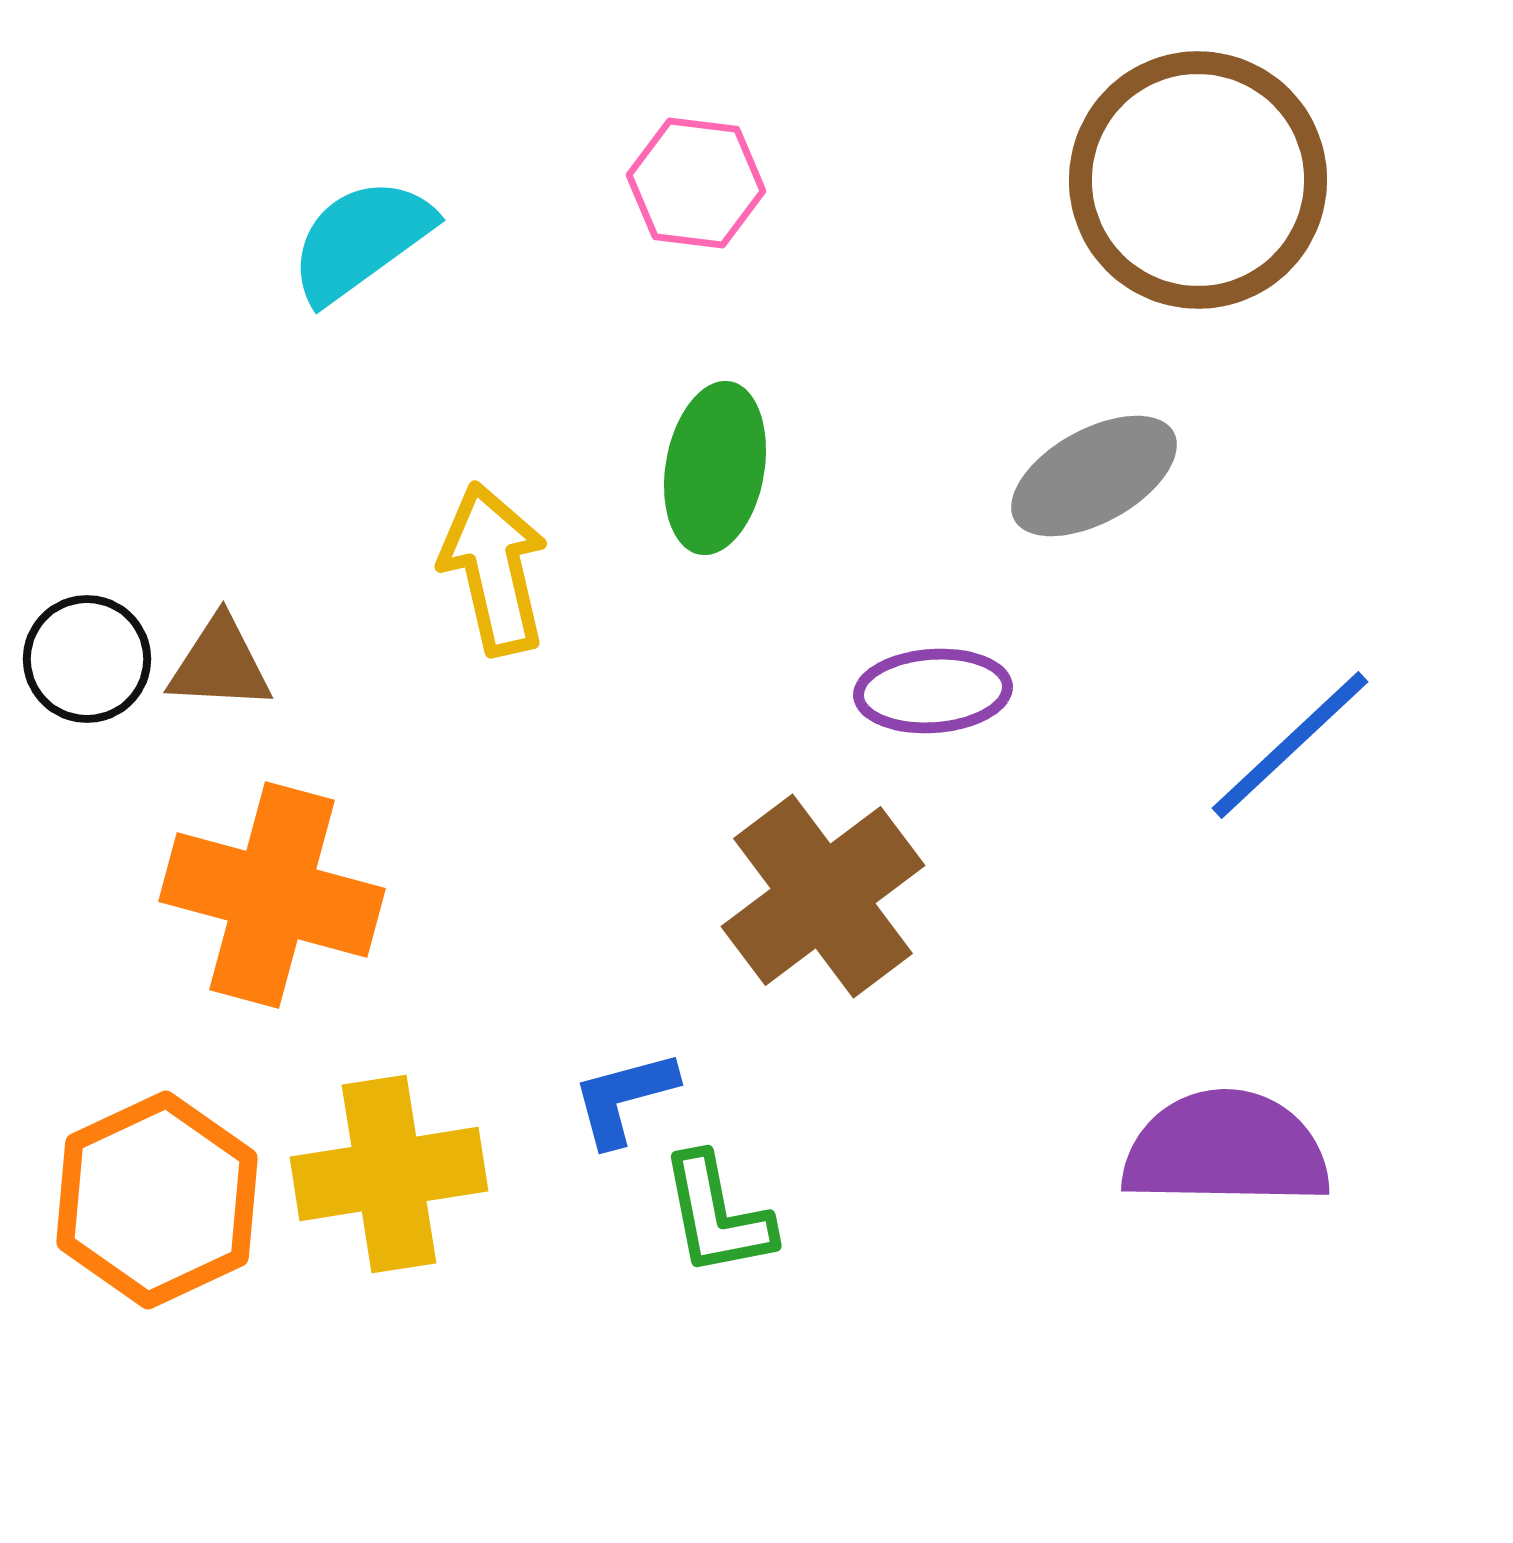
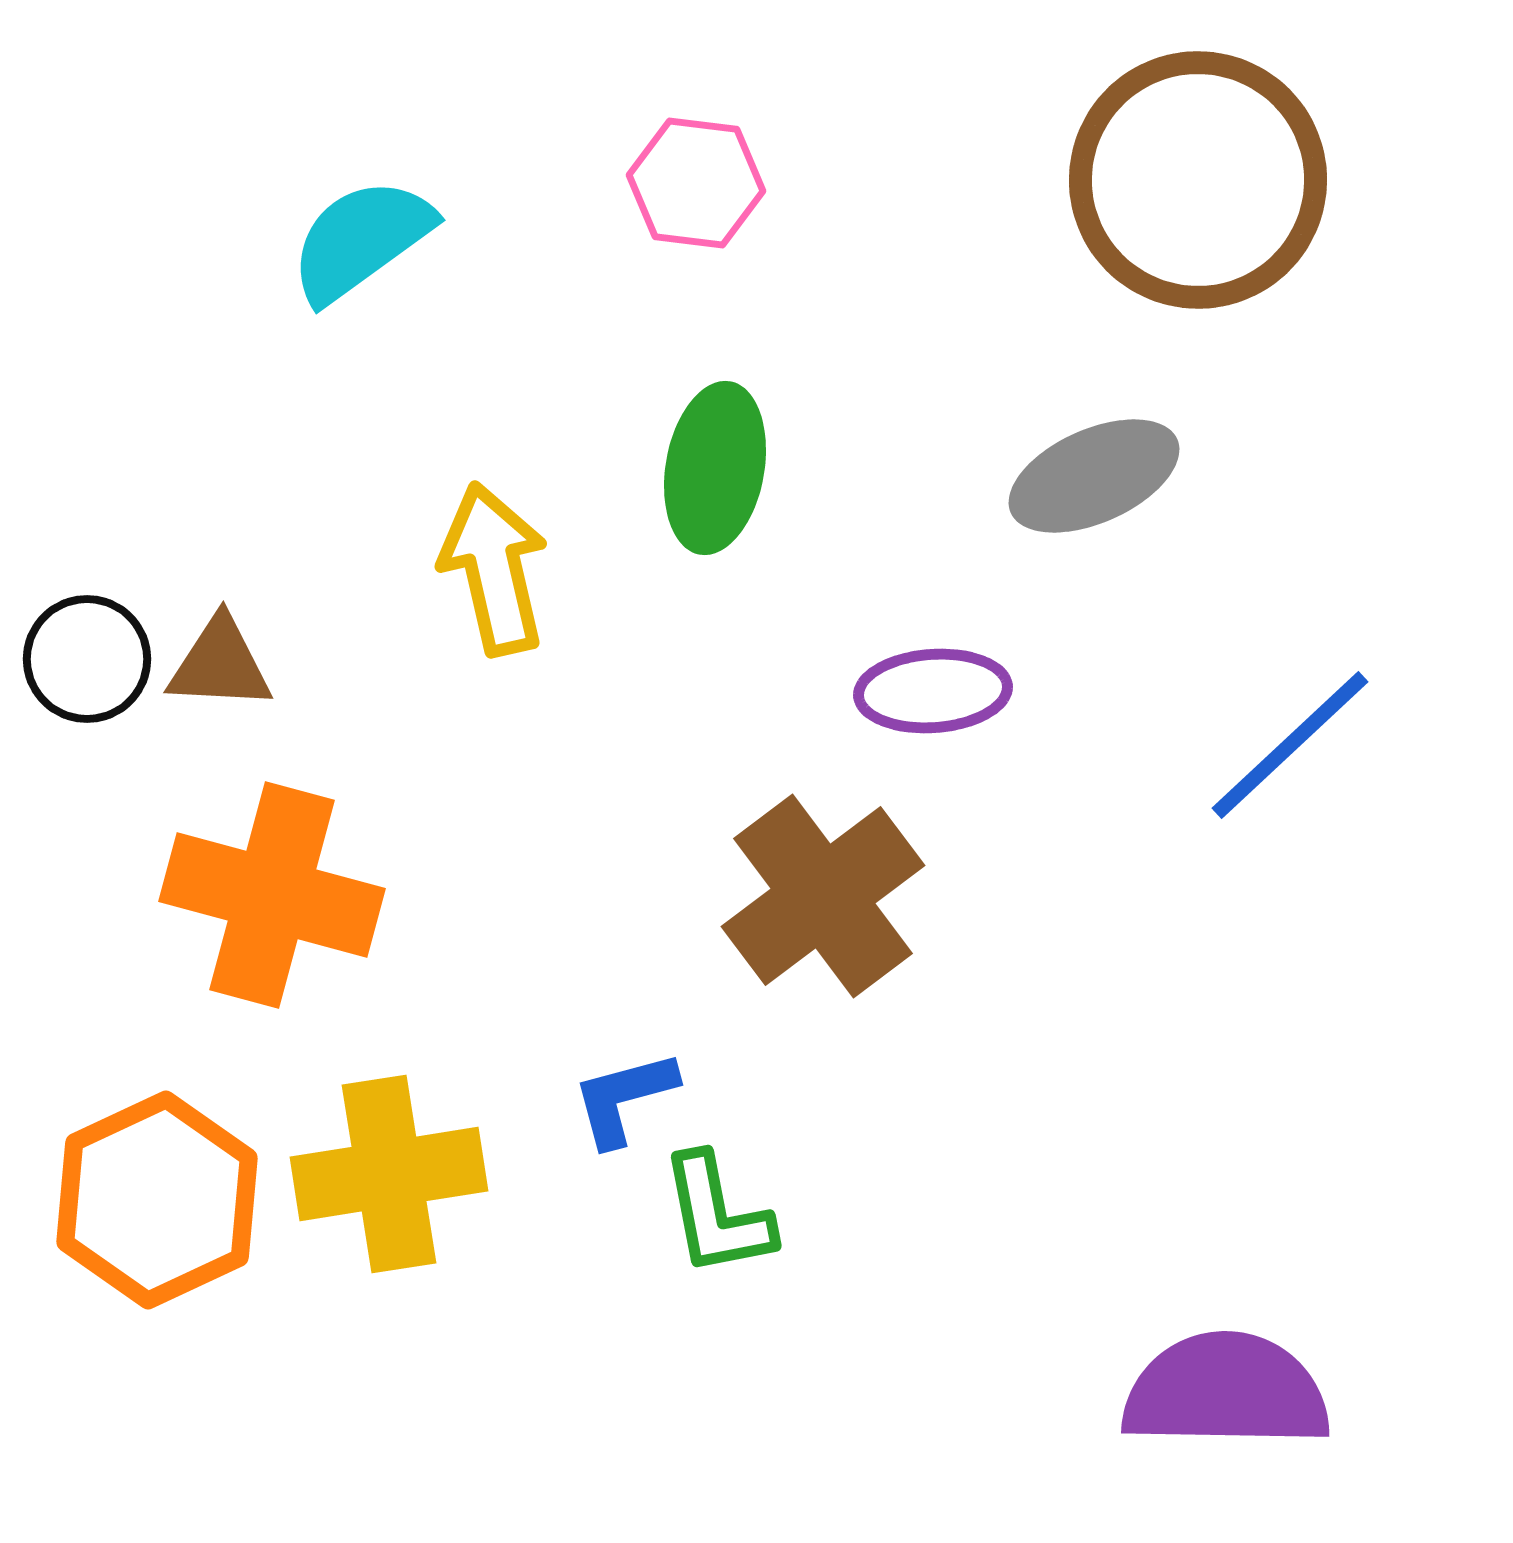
gray ellipse: rotated 5 degrees clockwise
purple semicircle: moved 242 px down
